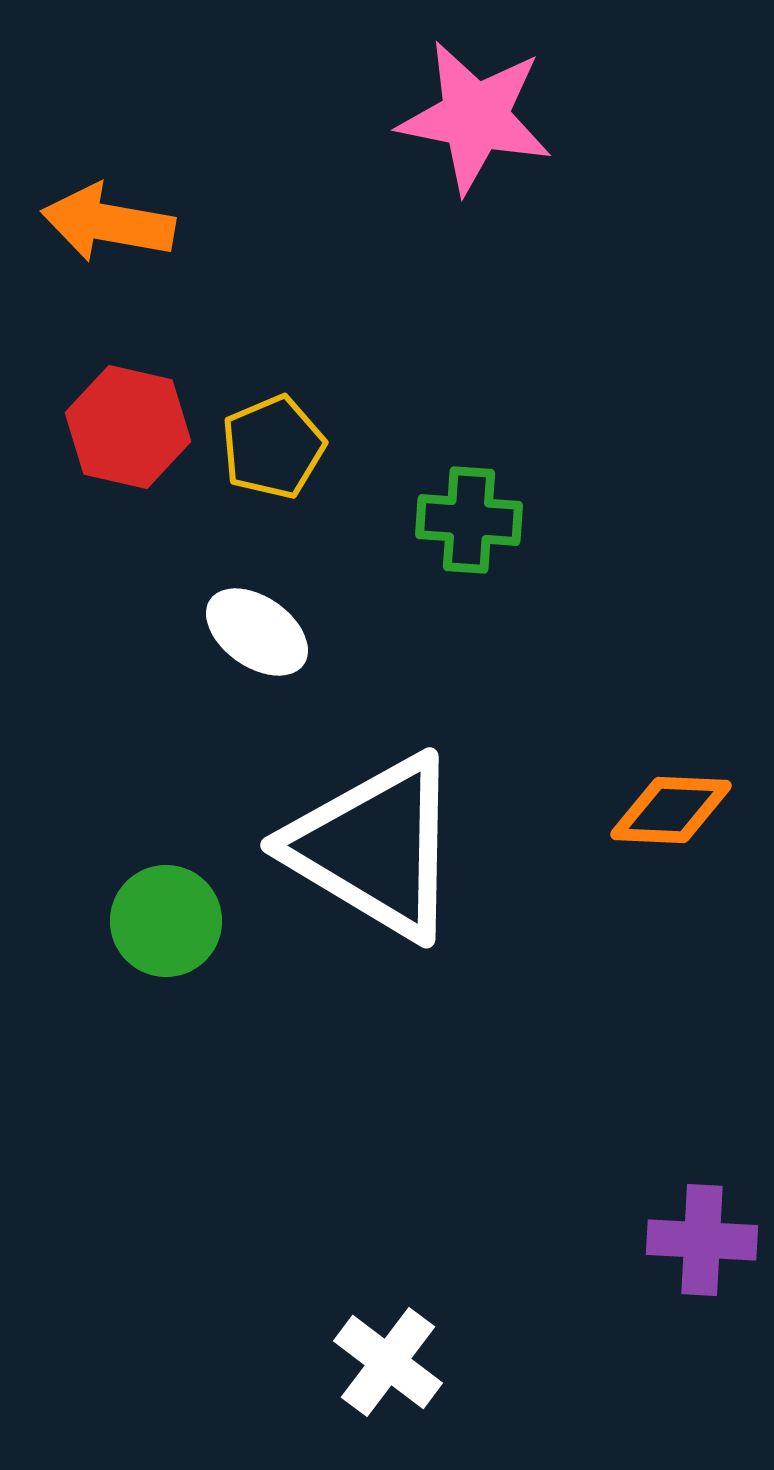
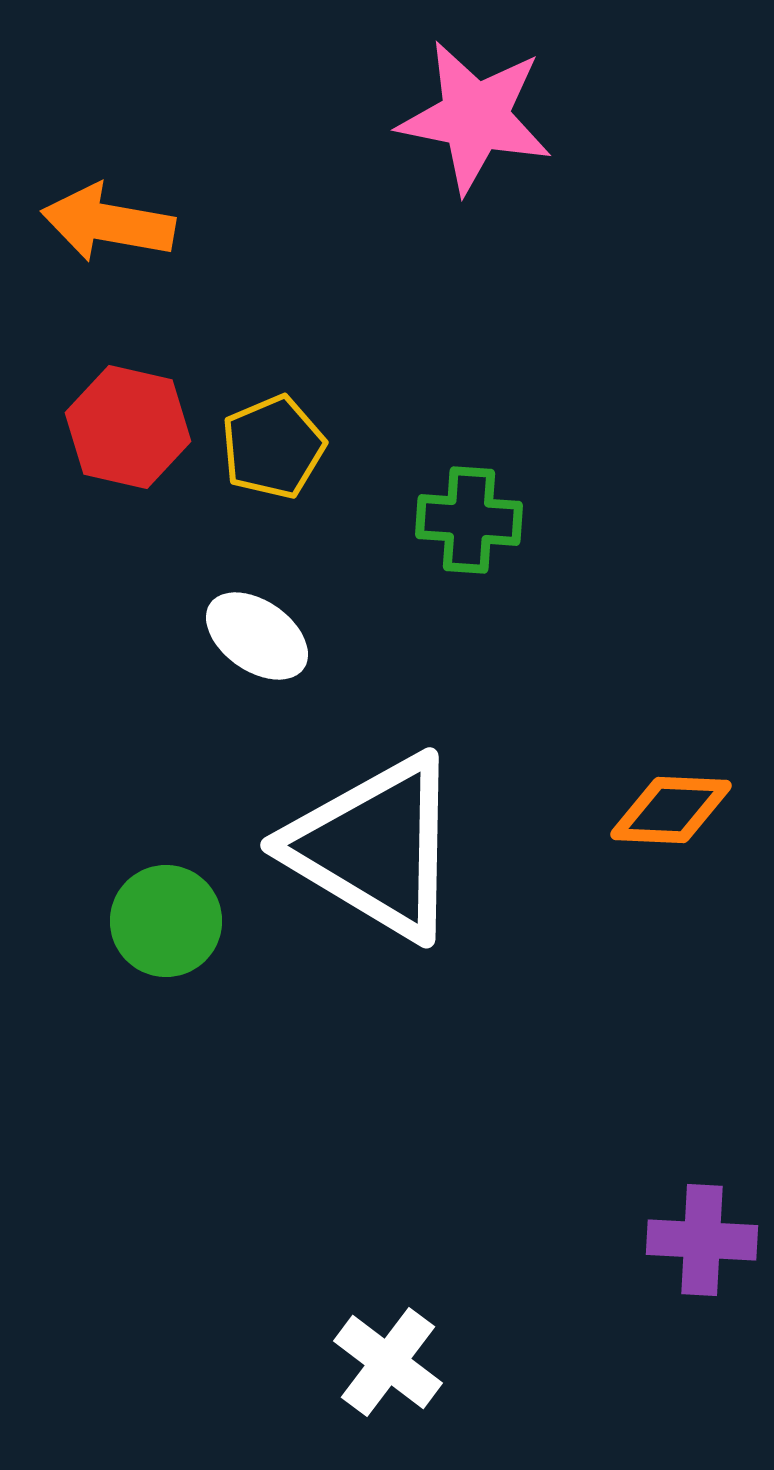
white ellipse: moved 4 px down
